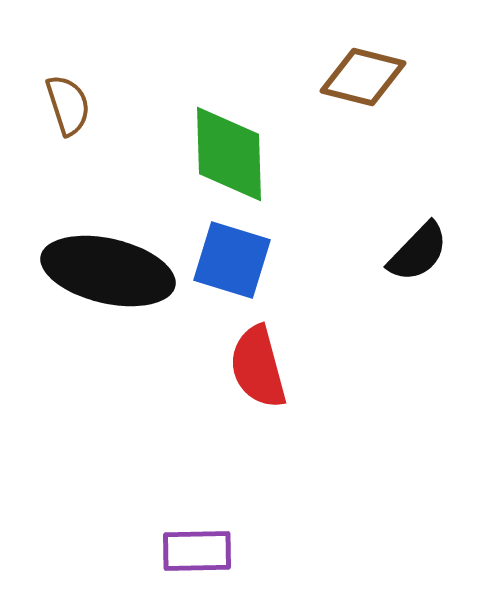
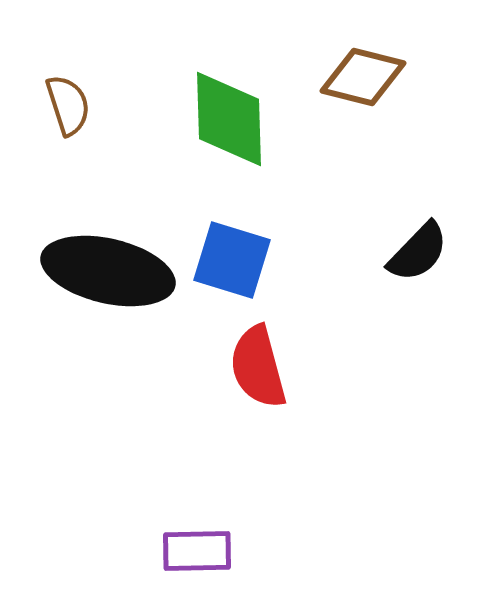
green diamond: moved 35 px up
